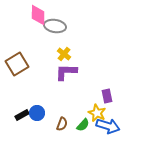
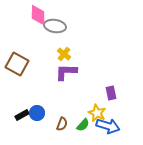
brown square: rotated 30 degrees counterclockwise
purple rectangle: moved 4 px right, 3 px up
